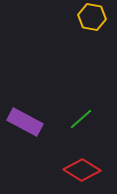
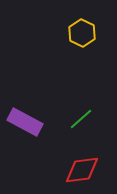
yellow hexagon: moved 10 px left, 16 px down; rotated 16 degrees clockwise
red diamond: rotated 39 degrees counterclockwise
